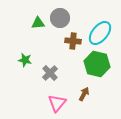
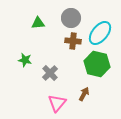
gray circle: moved 11 px right
